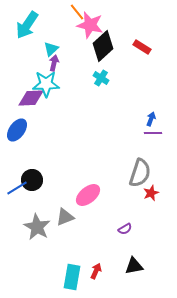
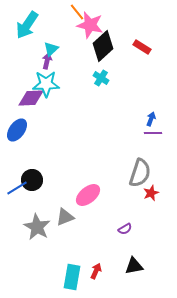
purple arrow: moved 7 px left, 2 px up
